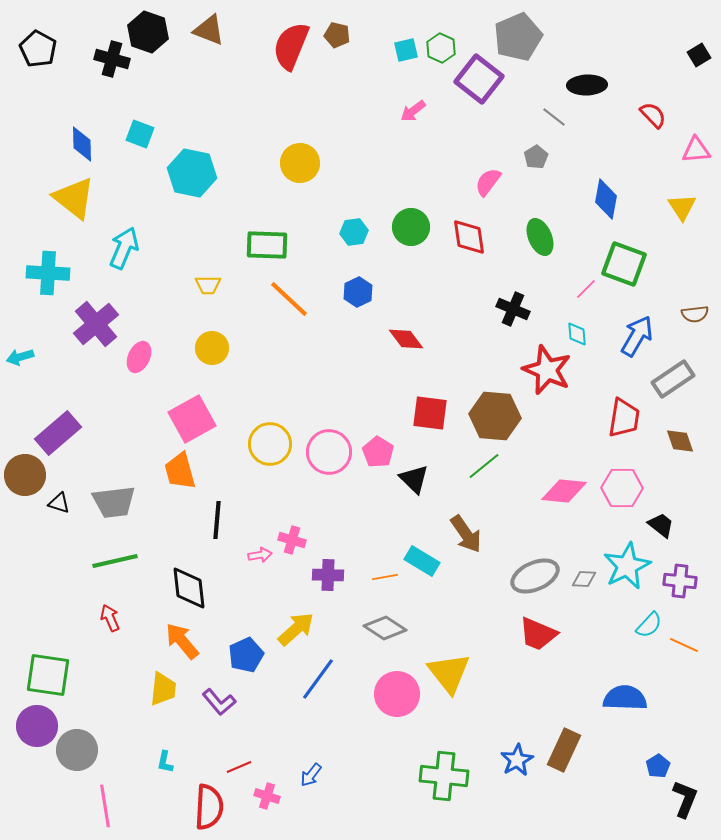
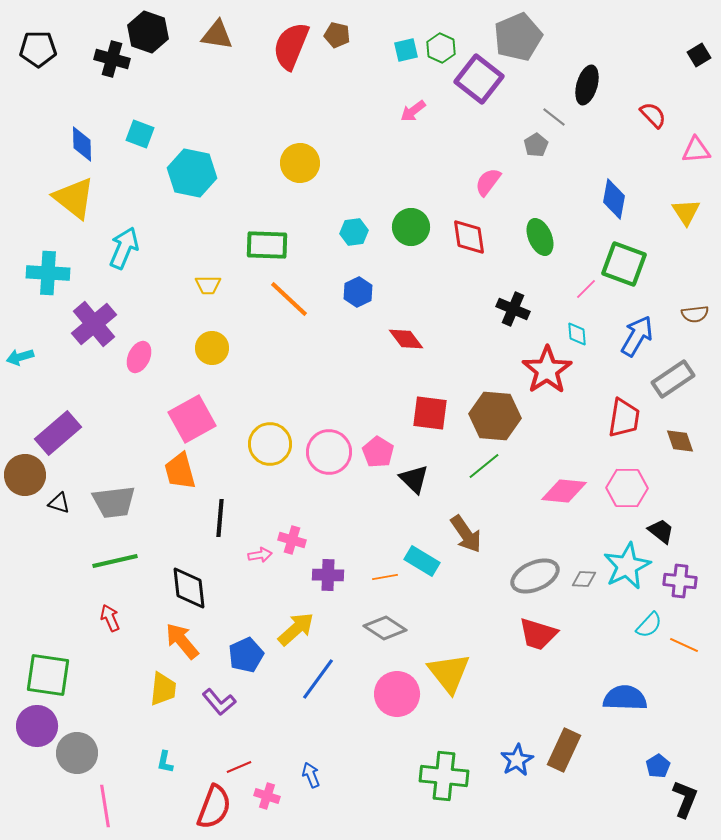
brown triangle at (209, 30): moved 8 px right, 5 px down; rotated 12 degrees counterclockwise
black pentagon at (38, 49): rotated 30 degrees counterclockwise
black ellipse at (587, 85): rotated 72 degrees counterclockwise
gray pentagon at (536, 157): moved 12 px up
blue diamond at (606, 199): moved 8 px right
yellow triangle at (682, 207): moved 4 px right, 5 px down
purple cross at (96, 324): moved 2 px left
red star at (547, 370): rotated 15 degrees clockwise
pink hexagon at (622, 488): moved 5 px right
black line at (217, 520): moved 3 px right, 2 px up
black trapezoid at (661, 525): moved 6 px down
red trapezoid at (538, 634): rotated 6 degrees counterclockwise
gray circle at (77, 750): moved 3 px down
blue arrow at (311, 775): rotated 120 degrees clockwise
red semicircle at (209, 807): moved 5 px right; rotated 18 degrees clockwise
